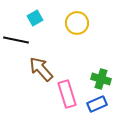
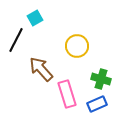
yellow circle: moved 23 px down
black line: rotated 75 degrees counterclockwise
